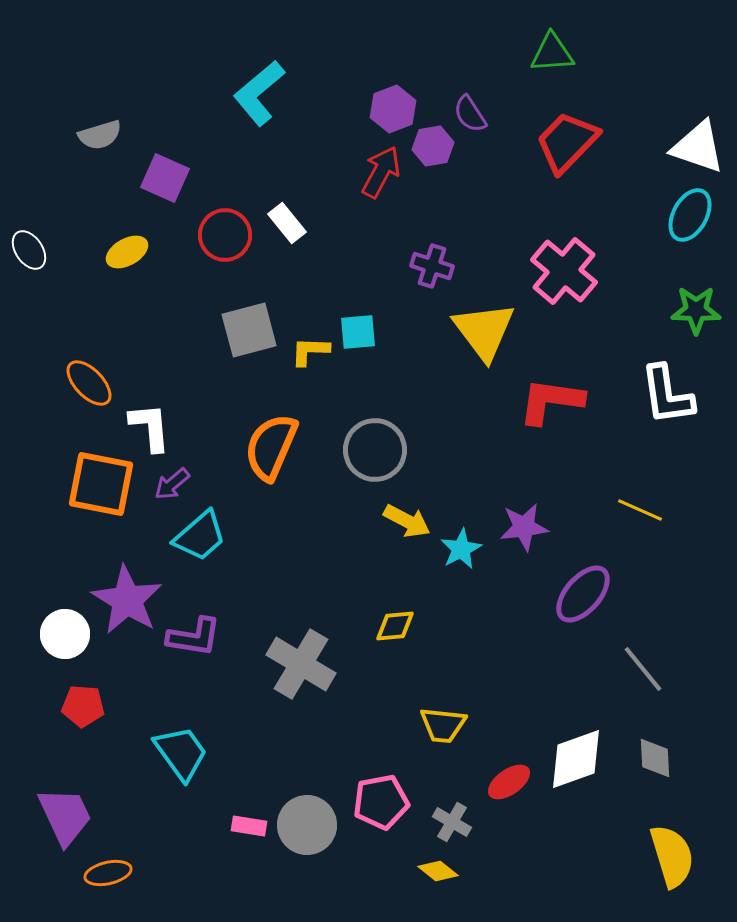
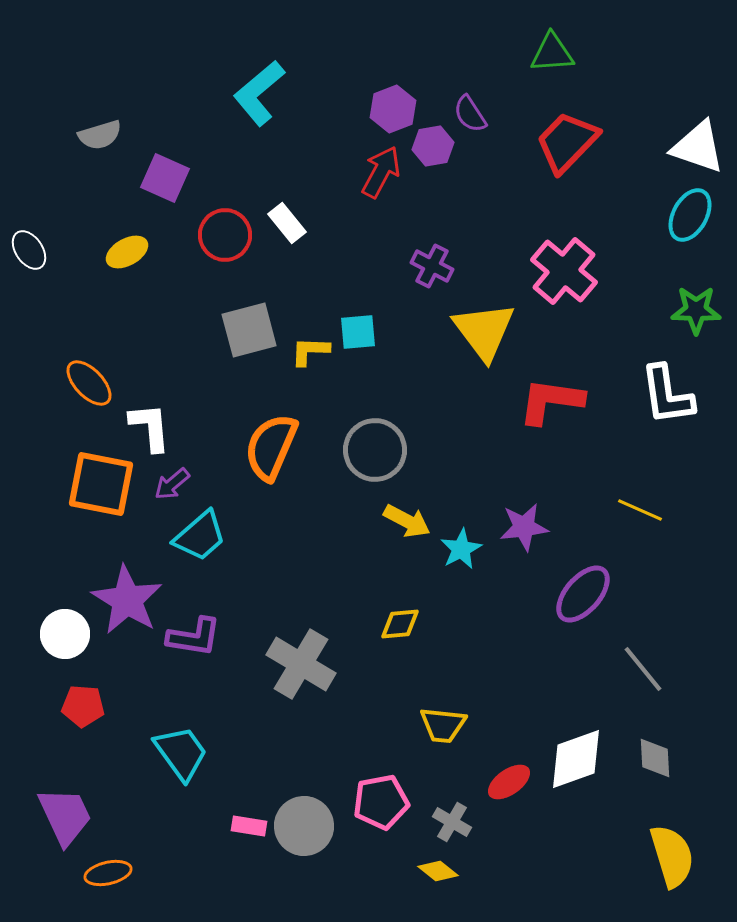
purple cross at (432, 266): rotated 9 degrees clockwise
yellow diamond at (395, 626): moved 5 px right, 2 px up
gray circle at (307, 825): moved 3 px left, 1 px down
